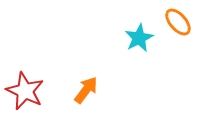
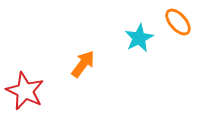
orange arrow: moved 3 px left, 26 px up
